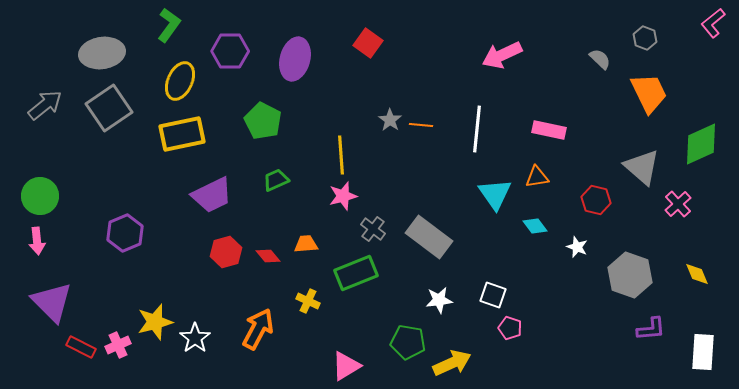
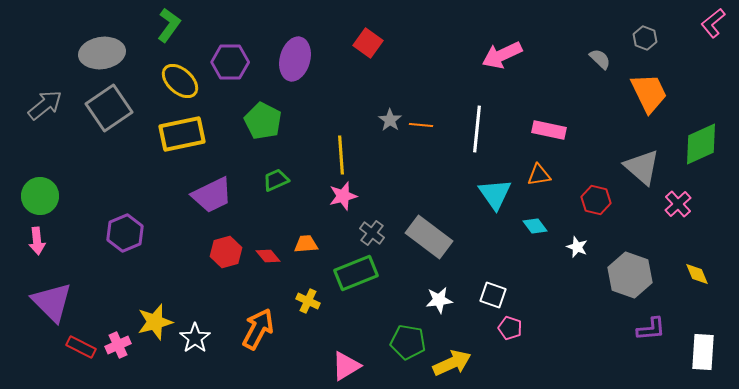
purple hexagon at (230, 51): moved 11 px down
yellow ellipse at (180, 81): rotated 72 degrees counterclockwise
orange triangle at (537, 177): moved 2 px right, 2 px up
gray cross at (373, 229): moved 1 px left, 4 px down
